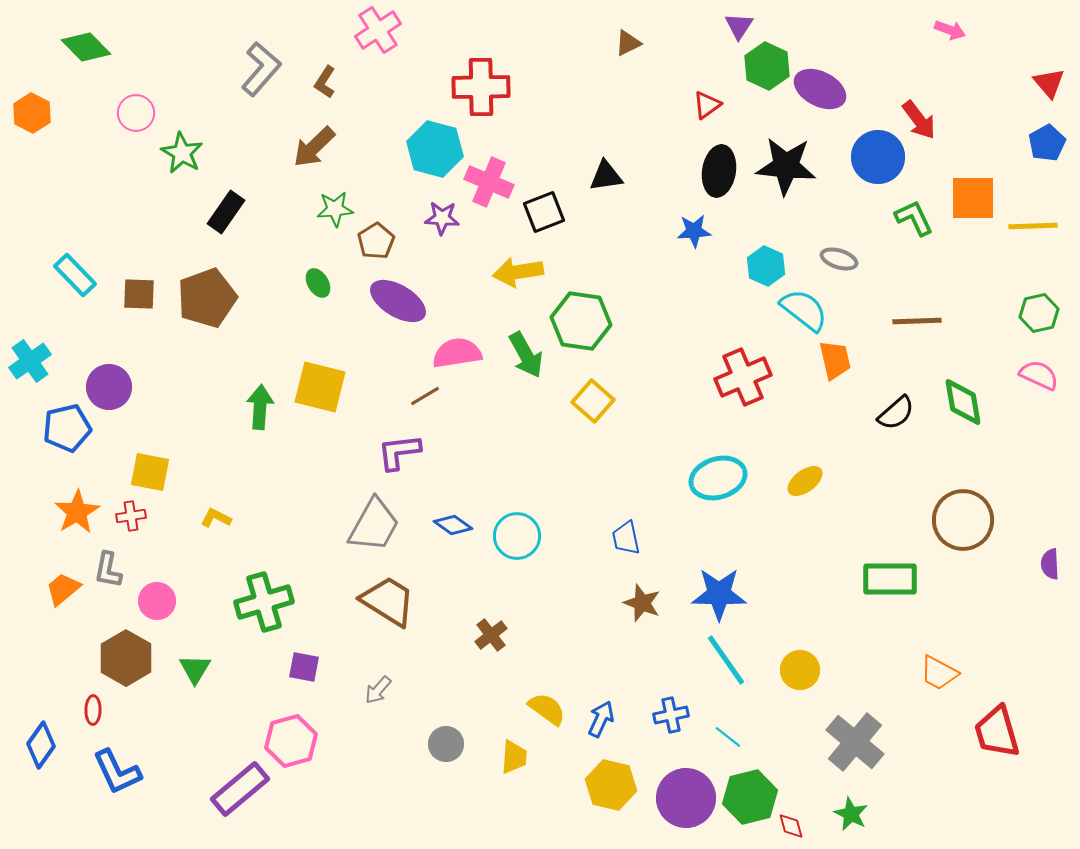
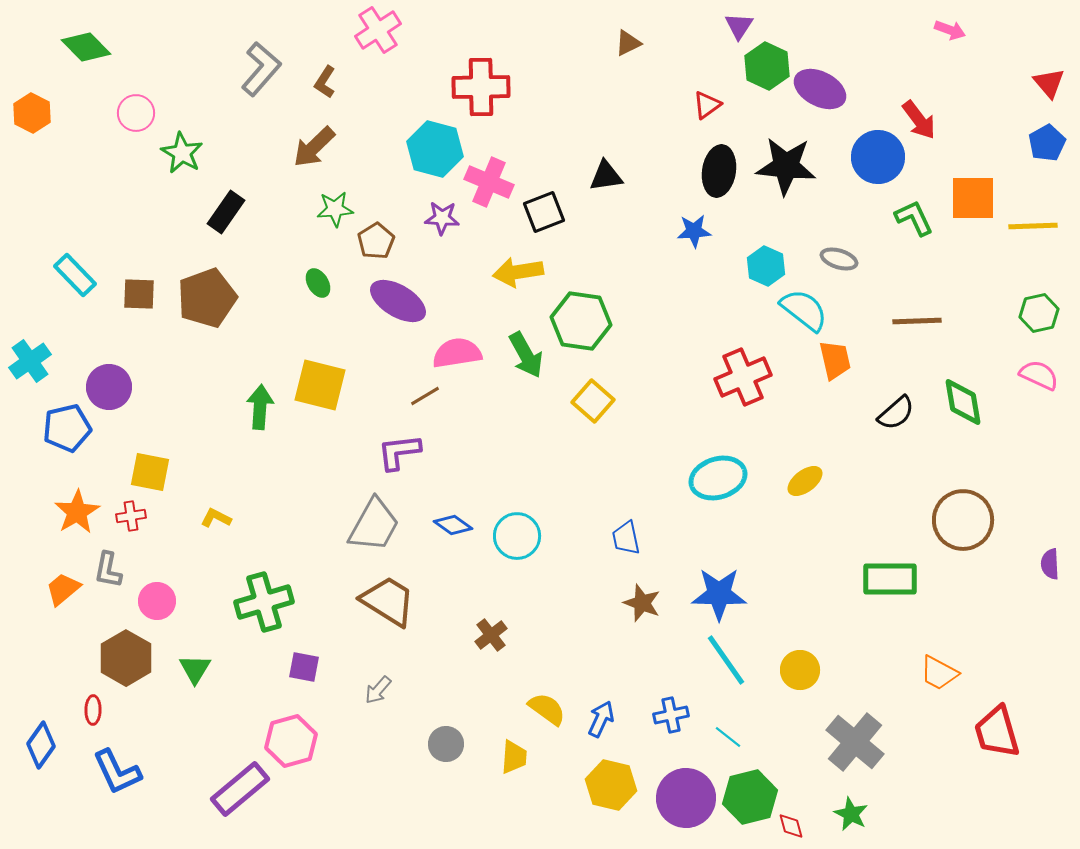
yellow square at (320, 387): moved 2 px up
